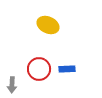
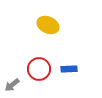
blue rectangle: moved 2 px right
gray arrow: rotated 49 degrees clockwise
